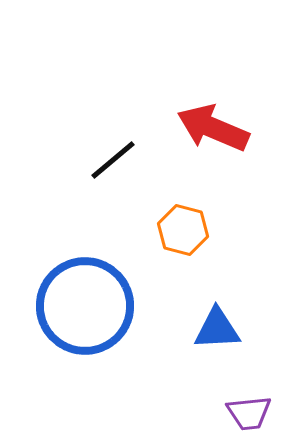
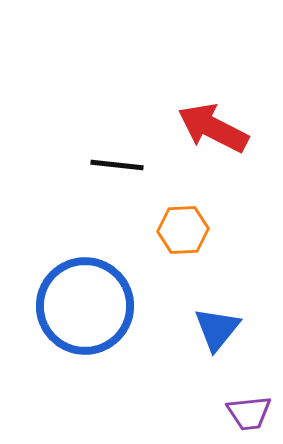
red arrow: rotated 4 degrees clockwise
black line: moved 4 px right, 5 px down; rotated 46 degrees clockwise
orange hexagon: rotated 18 degrees counterclockwise
blue triangle: rotated 48 degrees counterclockwise
